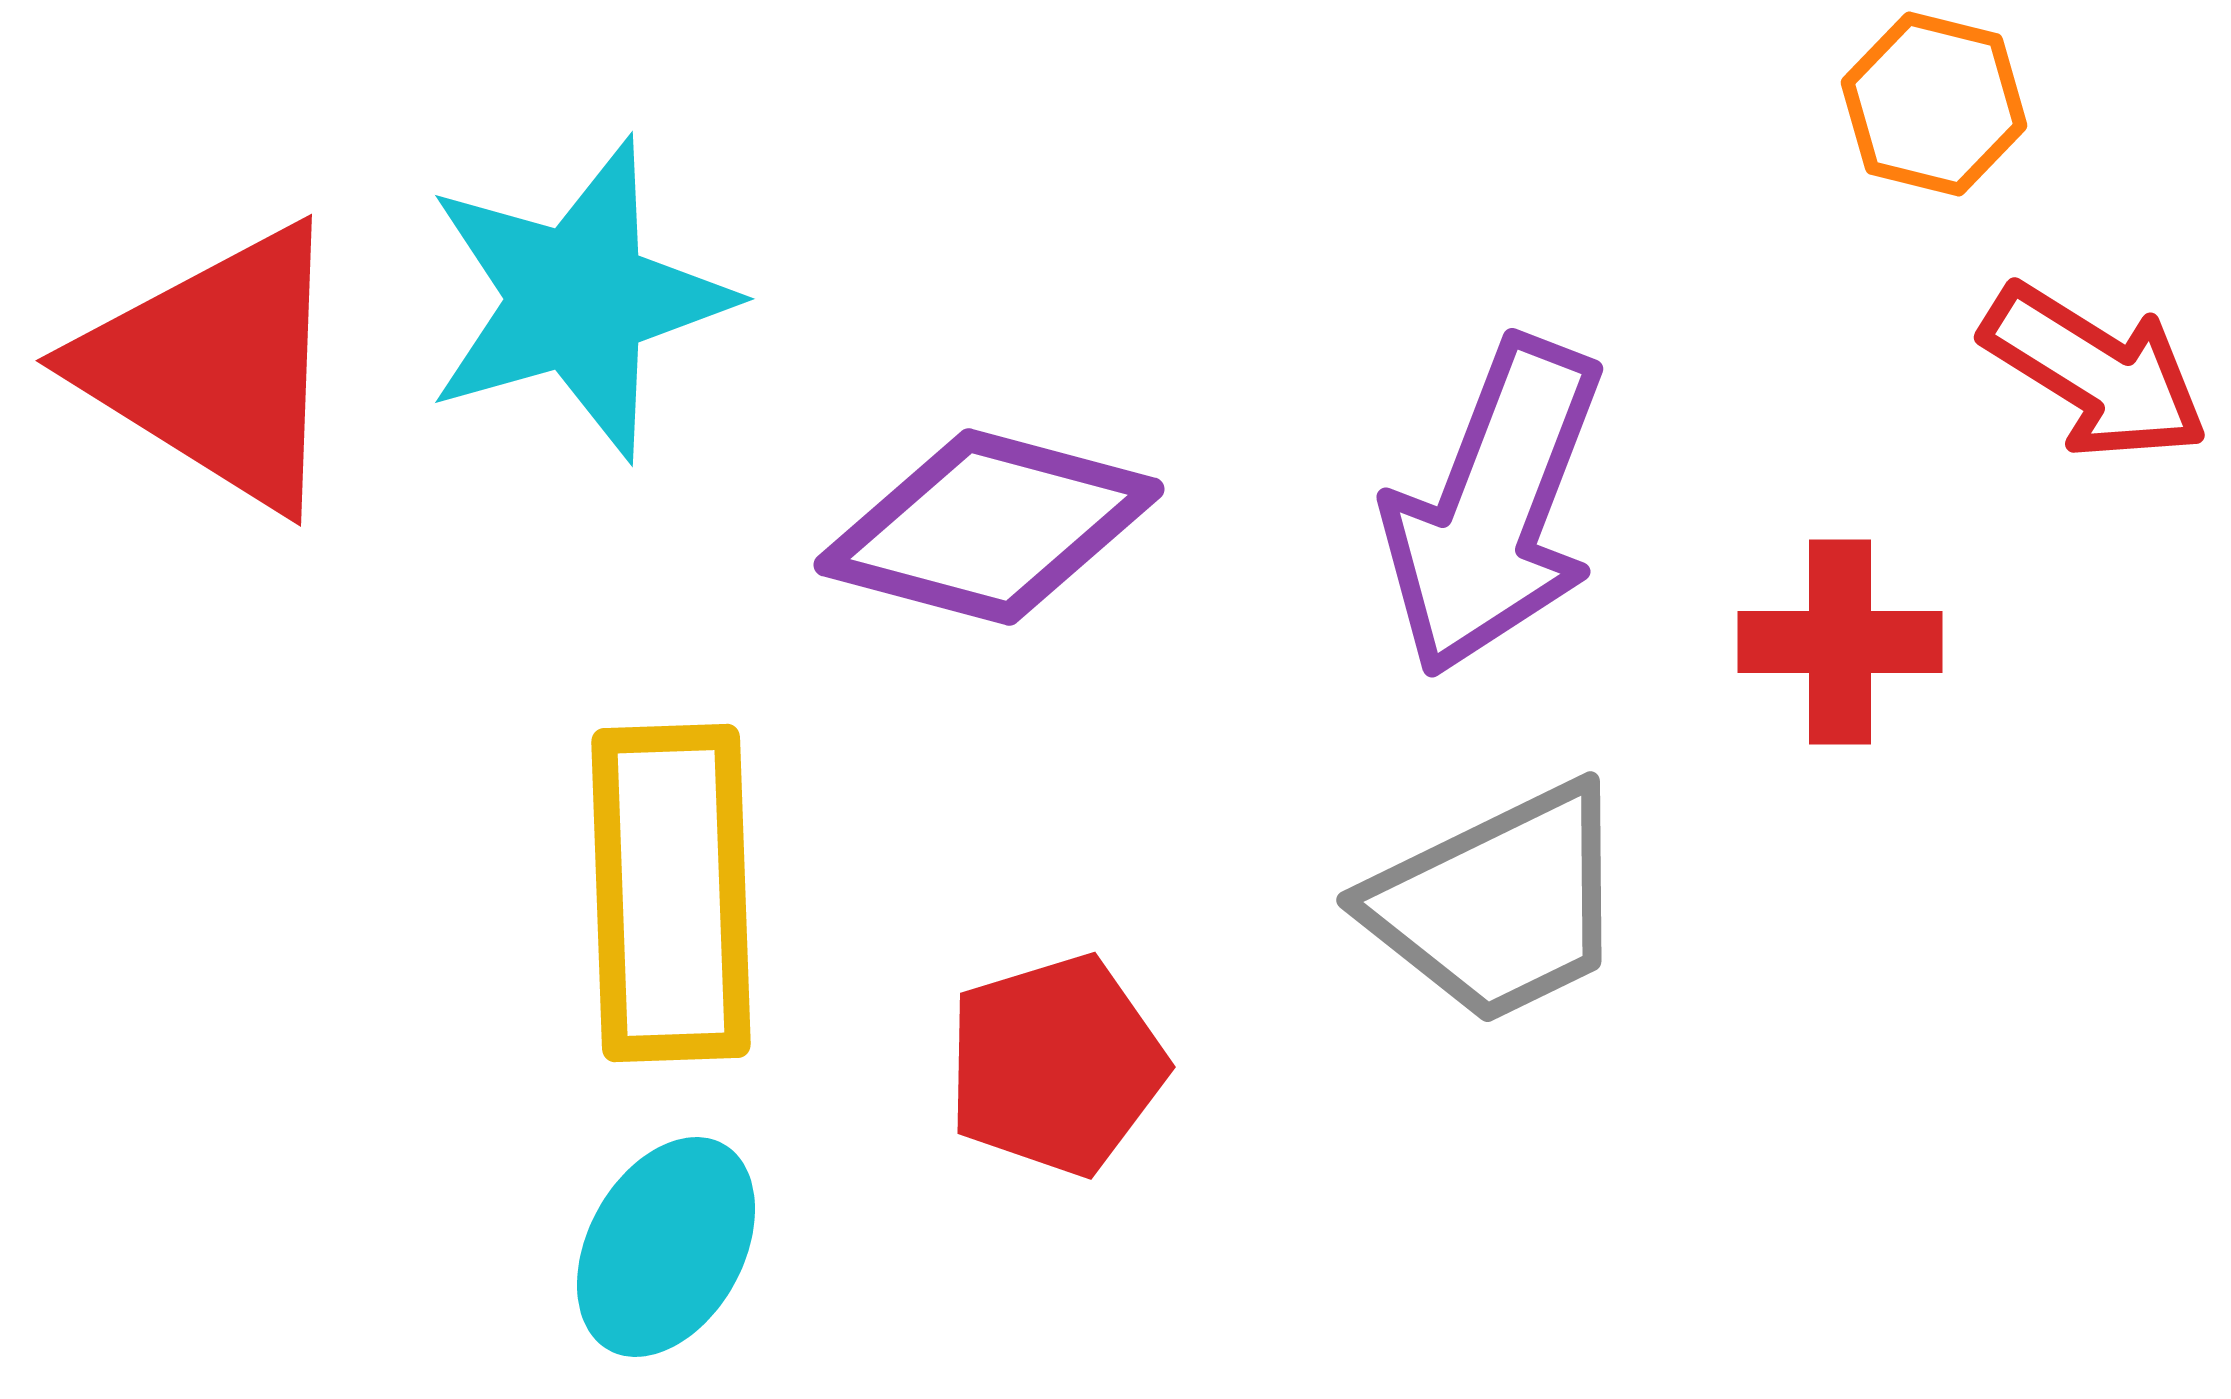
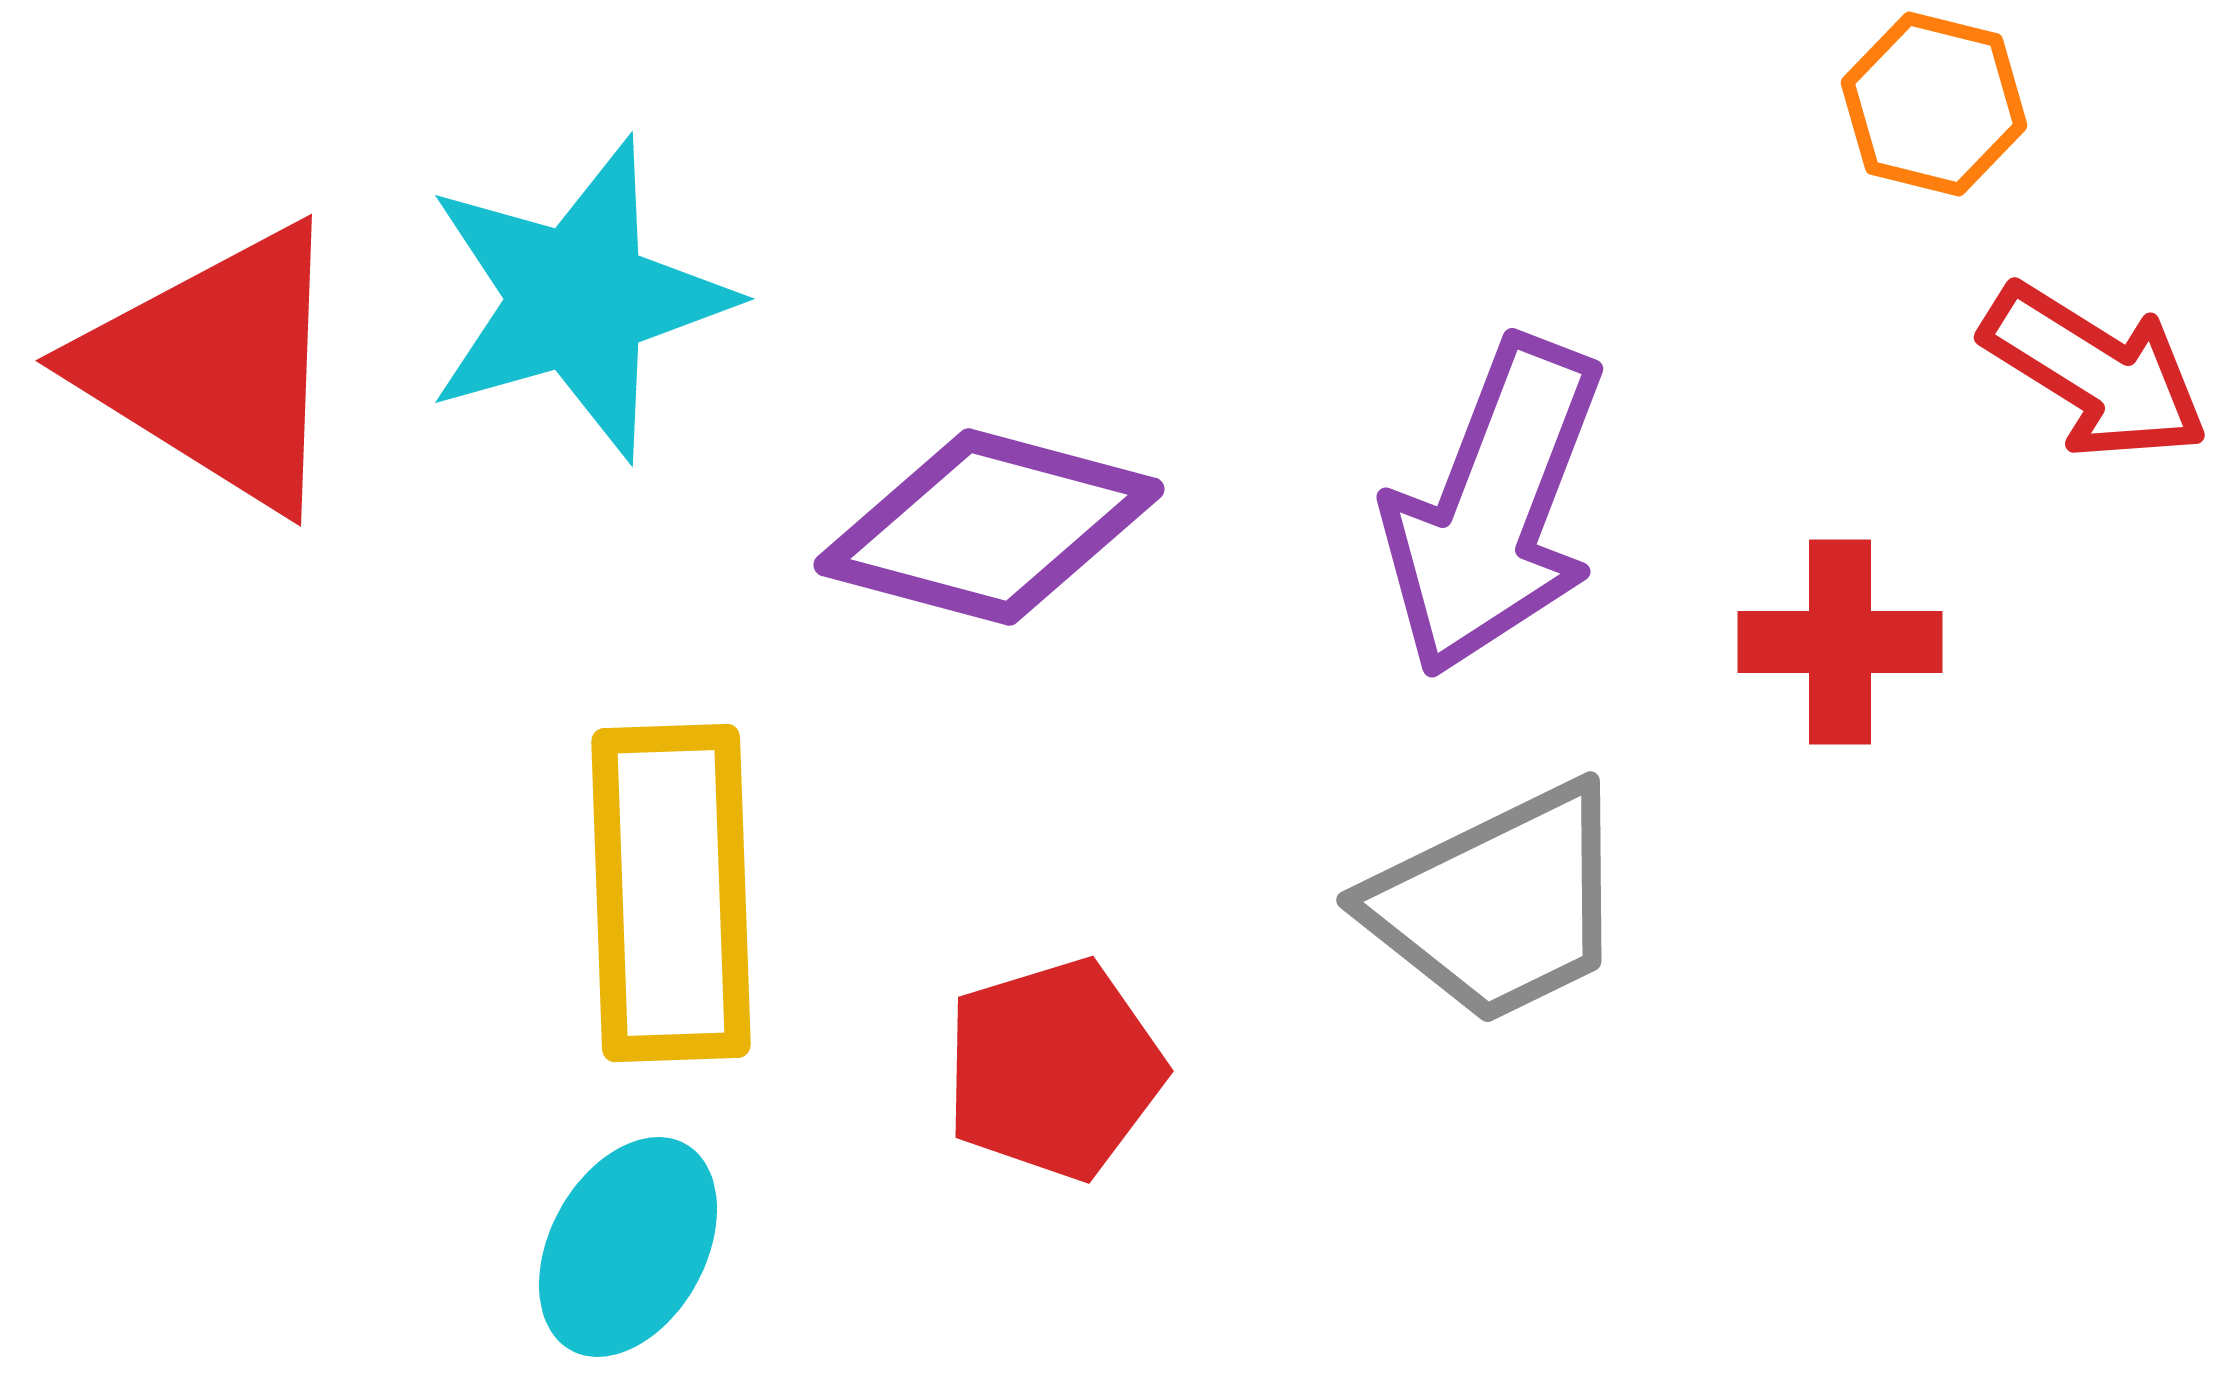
red pentagon: moved 2 px left, 4 px down
cyan ellipse: moved 38 px left
